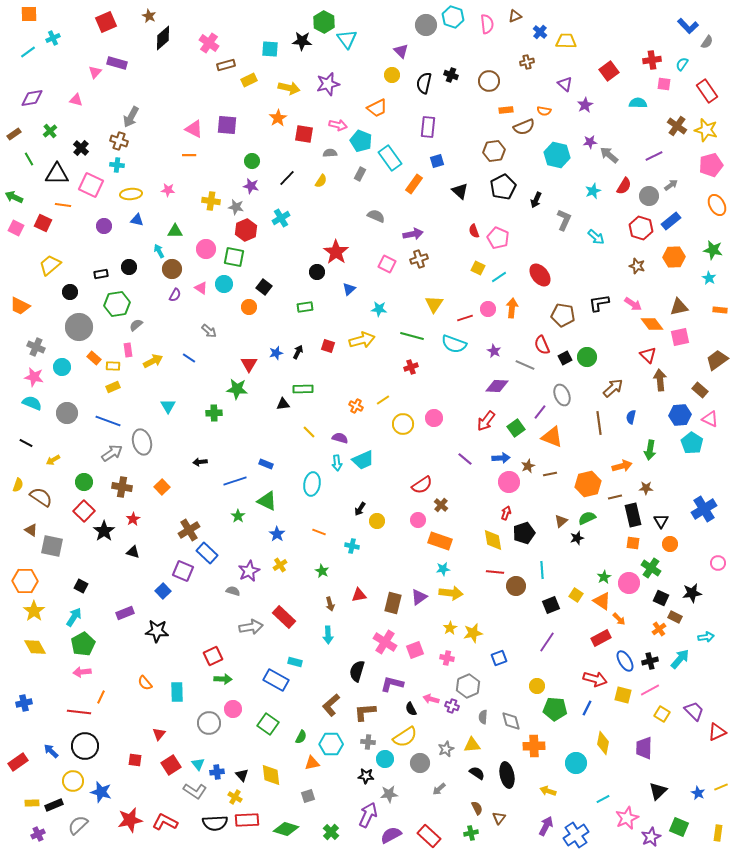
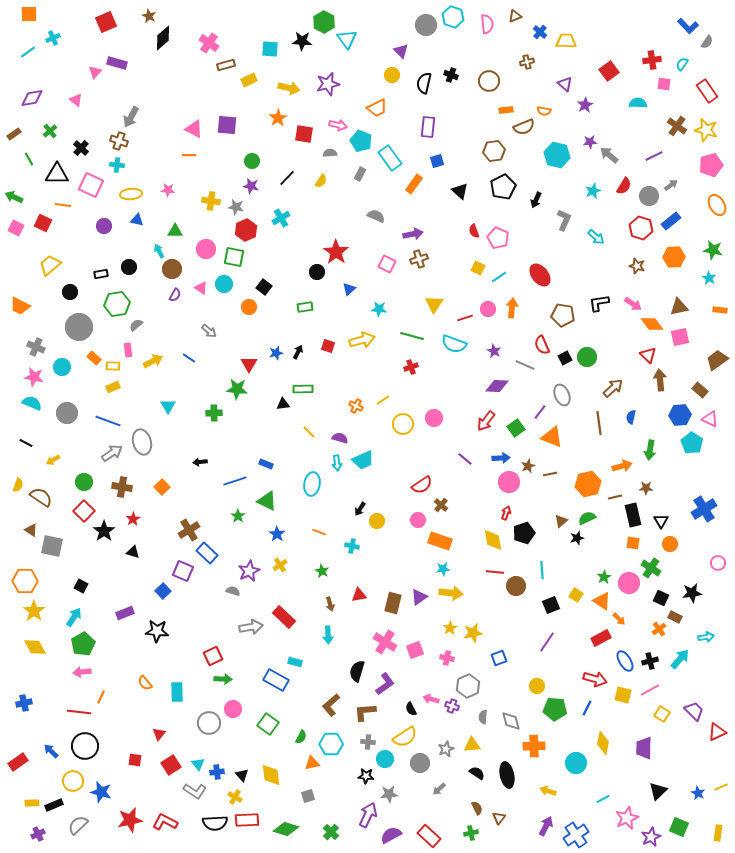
pink triangle at (76, 100): rotated 24 degrees clockwise
purple L-shape at (392, 684): moved 7 px left; rotated 130 degrees clockwise
